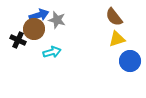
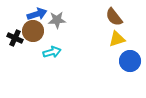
blue arrow: moved 2 px left, 1 px up
gray star: rotated 18 degrees counterclockwise
brown circle: moved 1 px left, 2 px down
black cross: moved 3 px left, 2 px up
